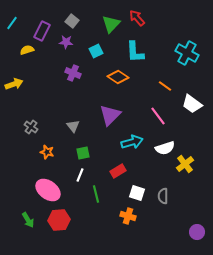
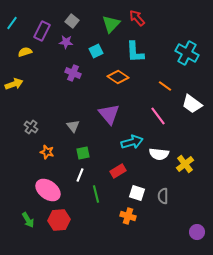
yellow semicircle: moved 2 px left, 2 px down
purple triangle: moved 1 px left, 1 px up; rotated 25 degrees counterclockwise
white semicircle: moved 6 px left, 6 px down; rotated 24 degrees clockwise
